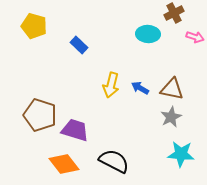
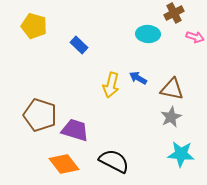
blue arrow: moved 2 px left, 10 px up
